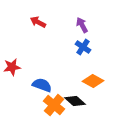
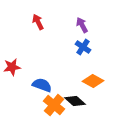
red arrow: rotated 35 degrees clockwise
